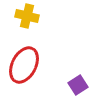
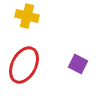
purple square: moved 21 px up; rotated 30 degrees counterclockwise
